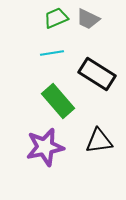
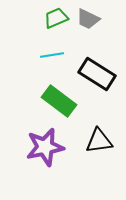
cyan line: moved 2 px down
green rectangle: moved 1 px right; rotated 12 degrees counterclockwise
